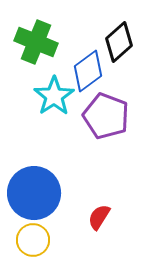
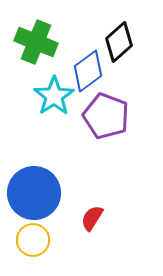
red semicircle: moved 7 px left, 1 px down
